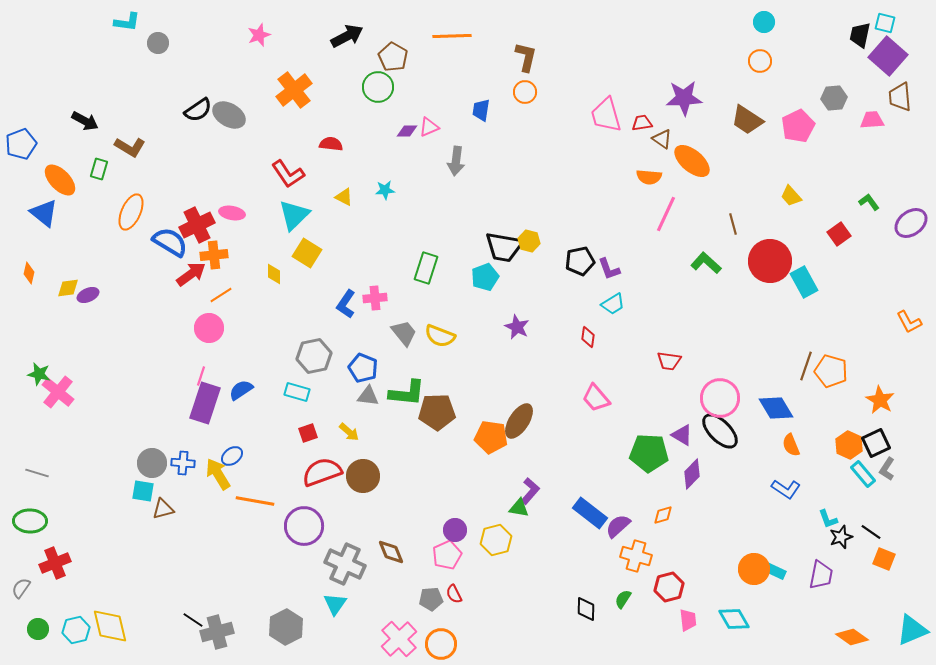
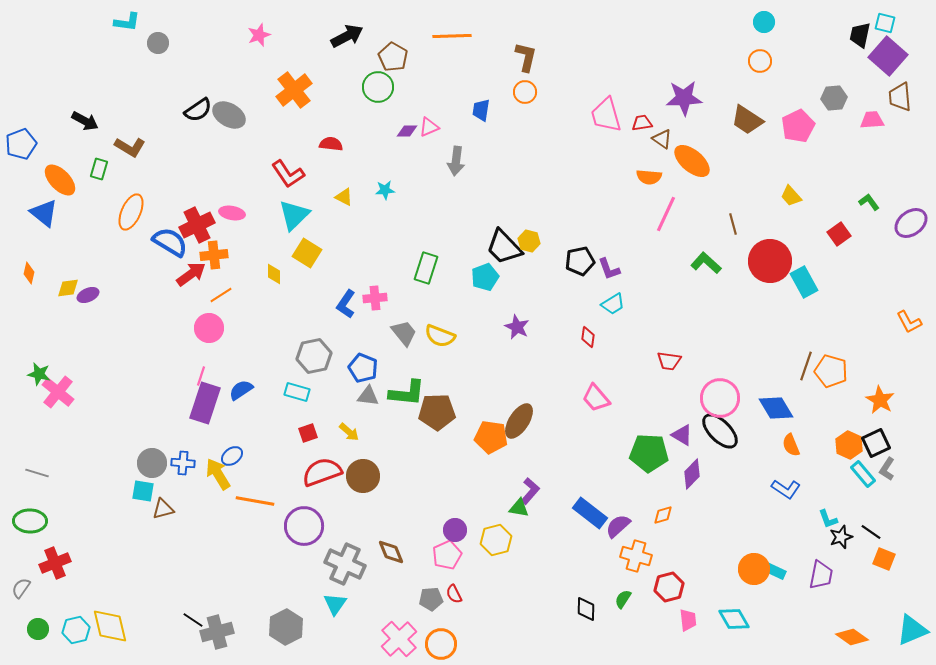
black trapezoid at (504, 247): rotated 36 degrees clockwise
